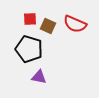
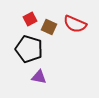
red square: rotated 24 degrees counterclockwise
brown square: moved 1 px right, 1 px down
